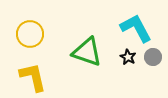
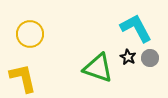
green triangle: moved 11 px right, 16 px down
gray circle: moved 3 px left, 1 px down
yellow L-shape: moved 10 px left, 1 px down
